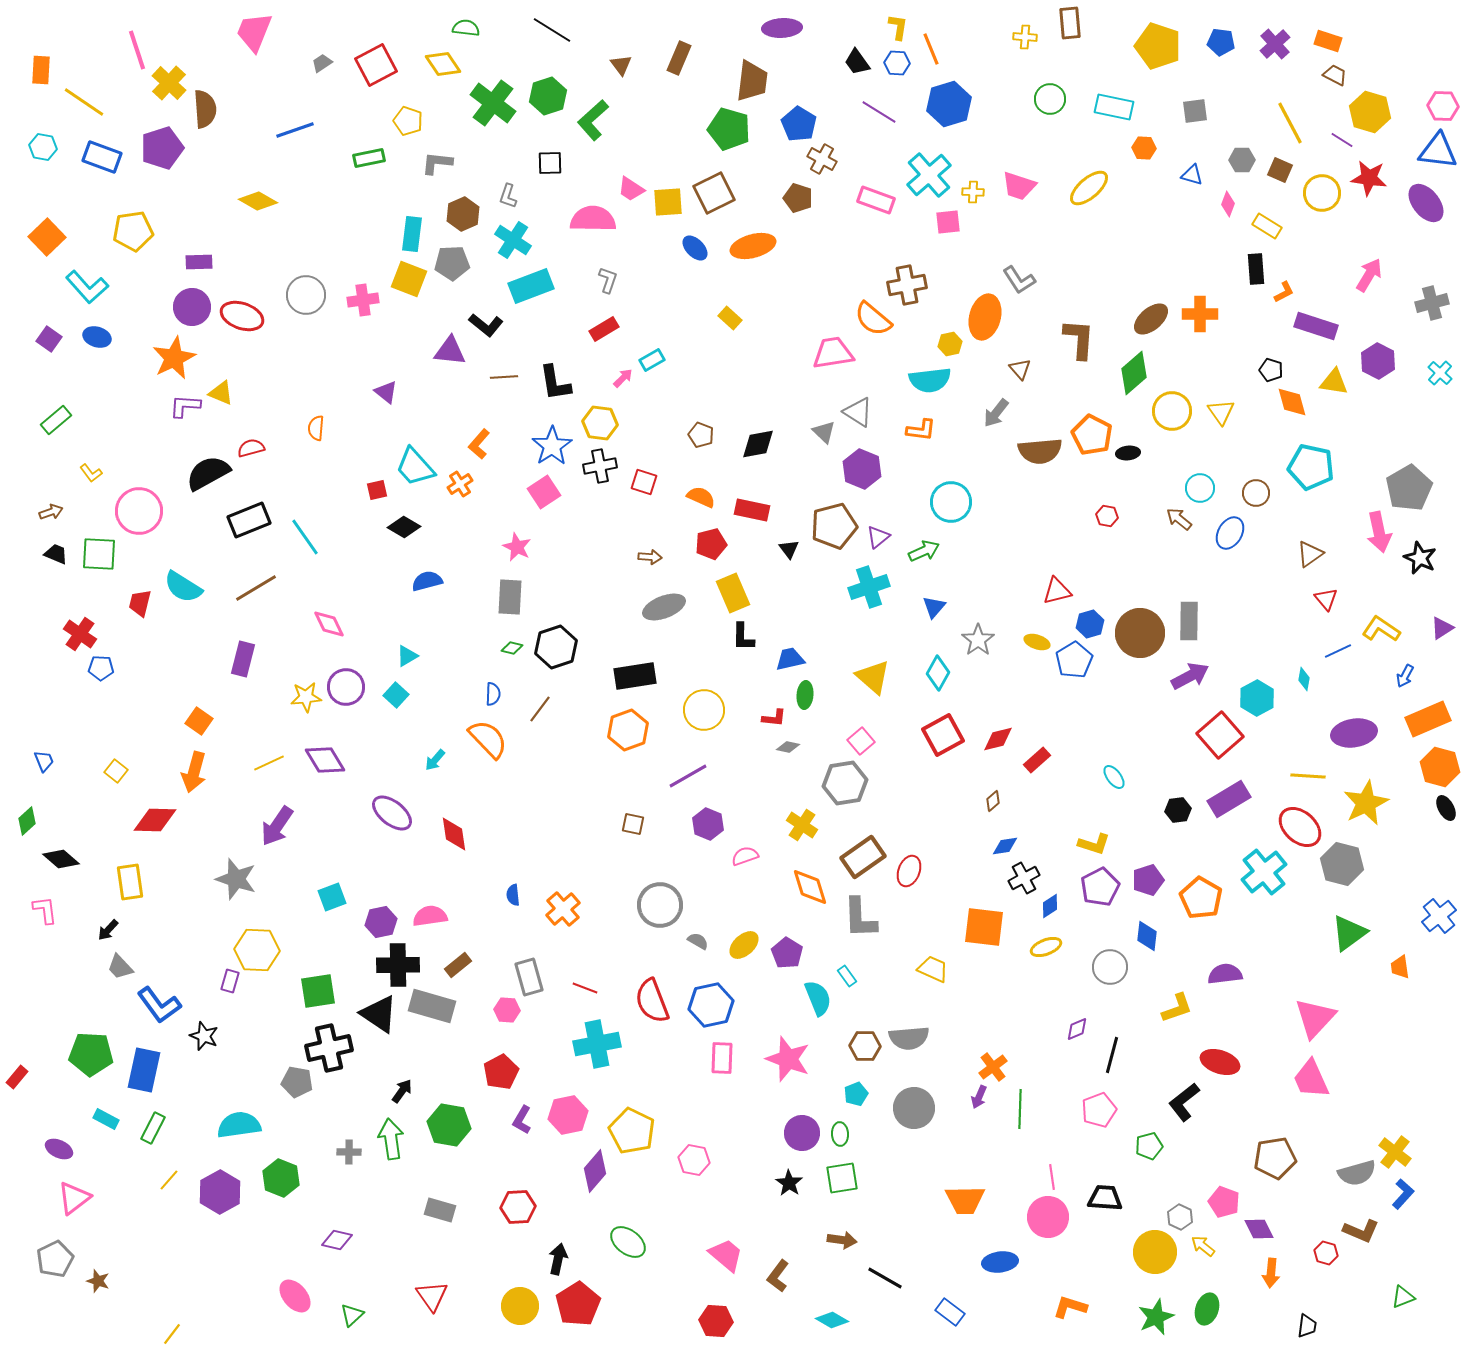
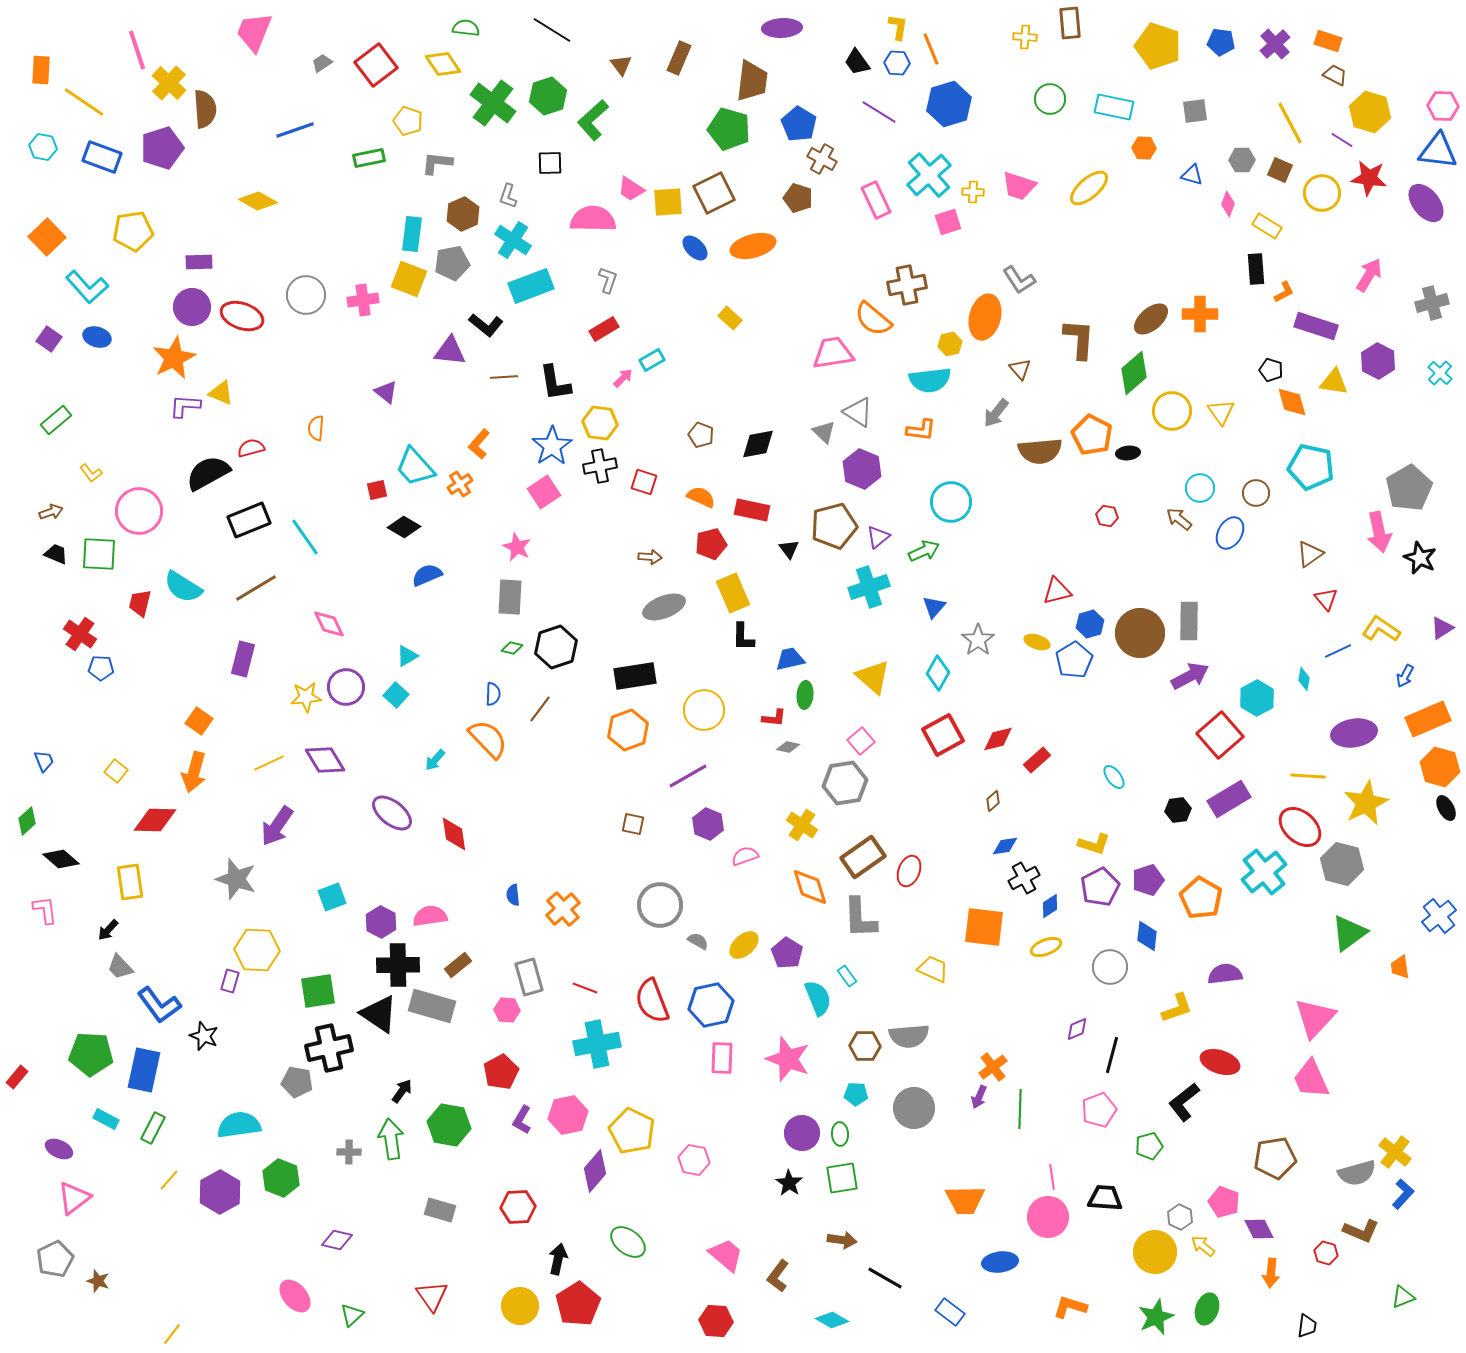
red square at (376, 65): rotated 9 degrees counterclockwise
pink rectangle at (876, 200): rotated 45 degrees clockwise
pink square at (948, 222): rotated 12 degrees counterclockwise
gray pentagon at (452, 263): rotated 8 degrees counterclockwise
blue semicircle at (427, 581): moved 6 px up; rotated 8 degrees counterclockwise
purple hexagon at (381, 922): rotated 20 degrees counterclockwise
gray semicircle at (909, 1038): moved 2 px up
cyan pentagon at (856, 1094): rotated 25 degrees clockwise
